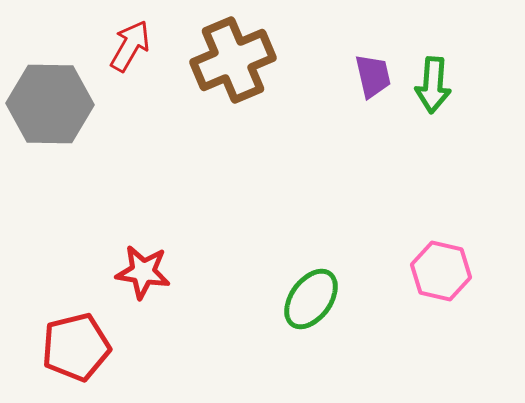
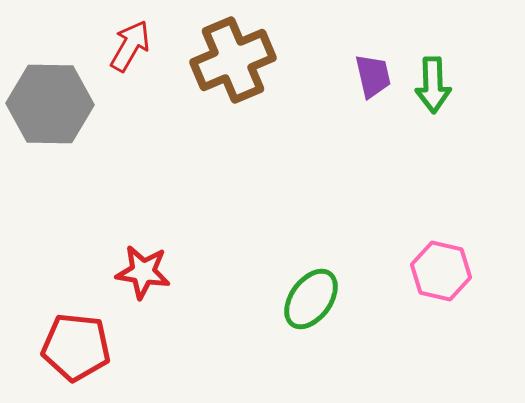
green arrow: rotated 6 degrees counterclockwise
red pentagon: rotated 20 degrees clockwise
